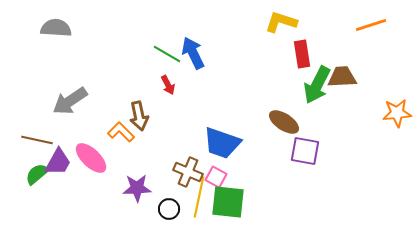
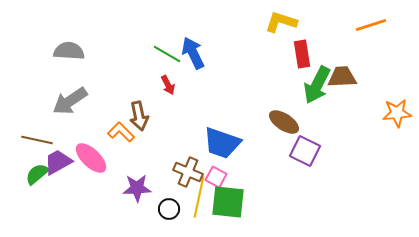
gray semicircle: moved 13 px right, 23 px down
purple square: rotated 16 degrees clockwise
purple trapezoid: rotated 148 degrees counterclockwise
